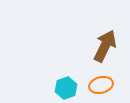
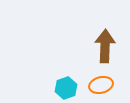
brown arrow: rotated 24 degrees counterclockwise
